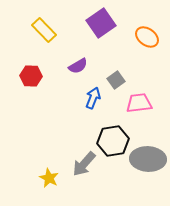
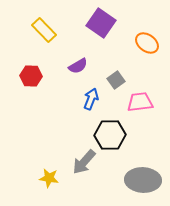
purple square: rotated 20 degrees counterclockwise
orange ellipse: moved 6 px down
blue arrow: moved 2 px left, 1 px down
pink trapezoid: moved 1 px right, 1 px up
black hexagon: moved 3 px left, 6 px up; rotated 8 degrees clockwise
gray ellipse: moved 5 px left, 21 px down
gray arrow: moved 2 px up
yellow star: rotated 18 degrees counterclockwise
